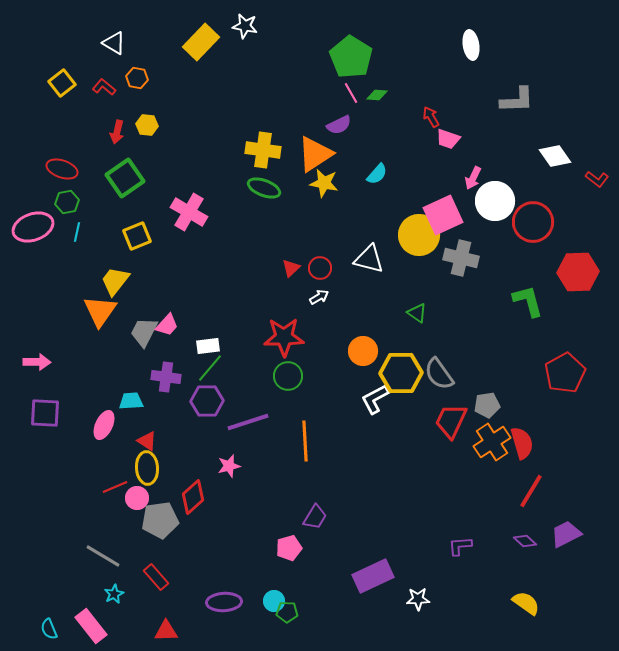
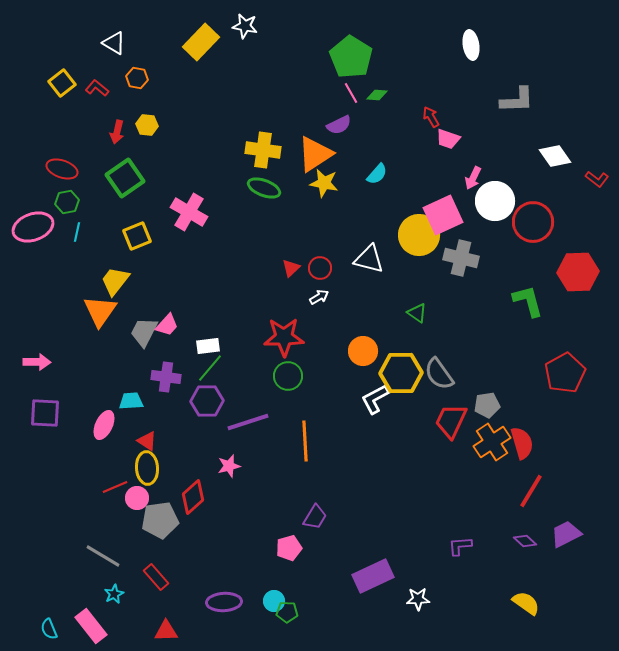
red L-shape at (104, 87): moved 7 px left, 1 px down
